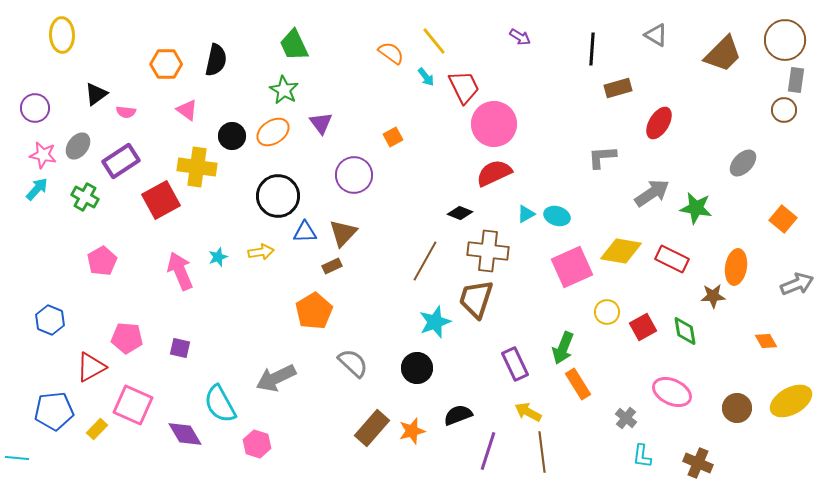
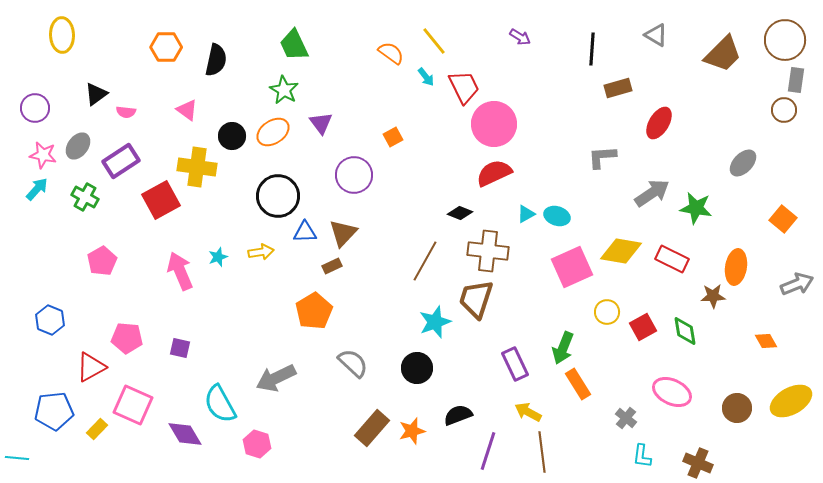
orange hexagon at (166, 64): moved 17 px up
